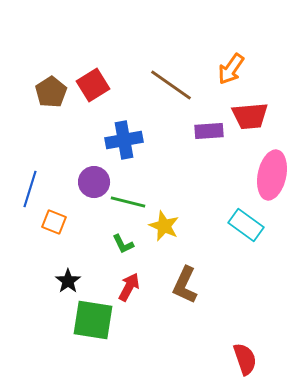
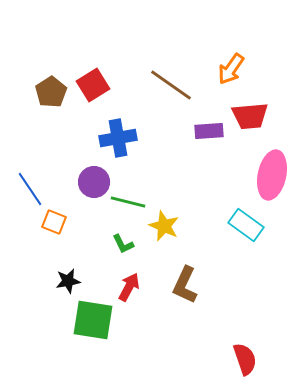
blue cross: moved 6 px left, 2 px up
blue line: rotated 51 degrees counterclockwise
black star: rotated 25 degrees clockwise
